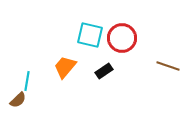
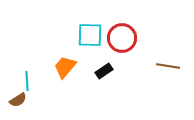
cyan square: rotated 12 degrees counterclockwise
brown line: rotated 10 degrees counterclockwise
cyan line: rotated 12 degrees counterclockwise
brown semicircle: rotated 12 degrees clockwise
